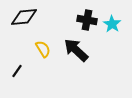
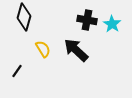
black diamond: rotated 68 degrees counterclockwise
